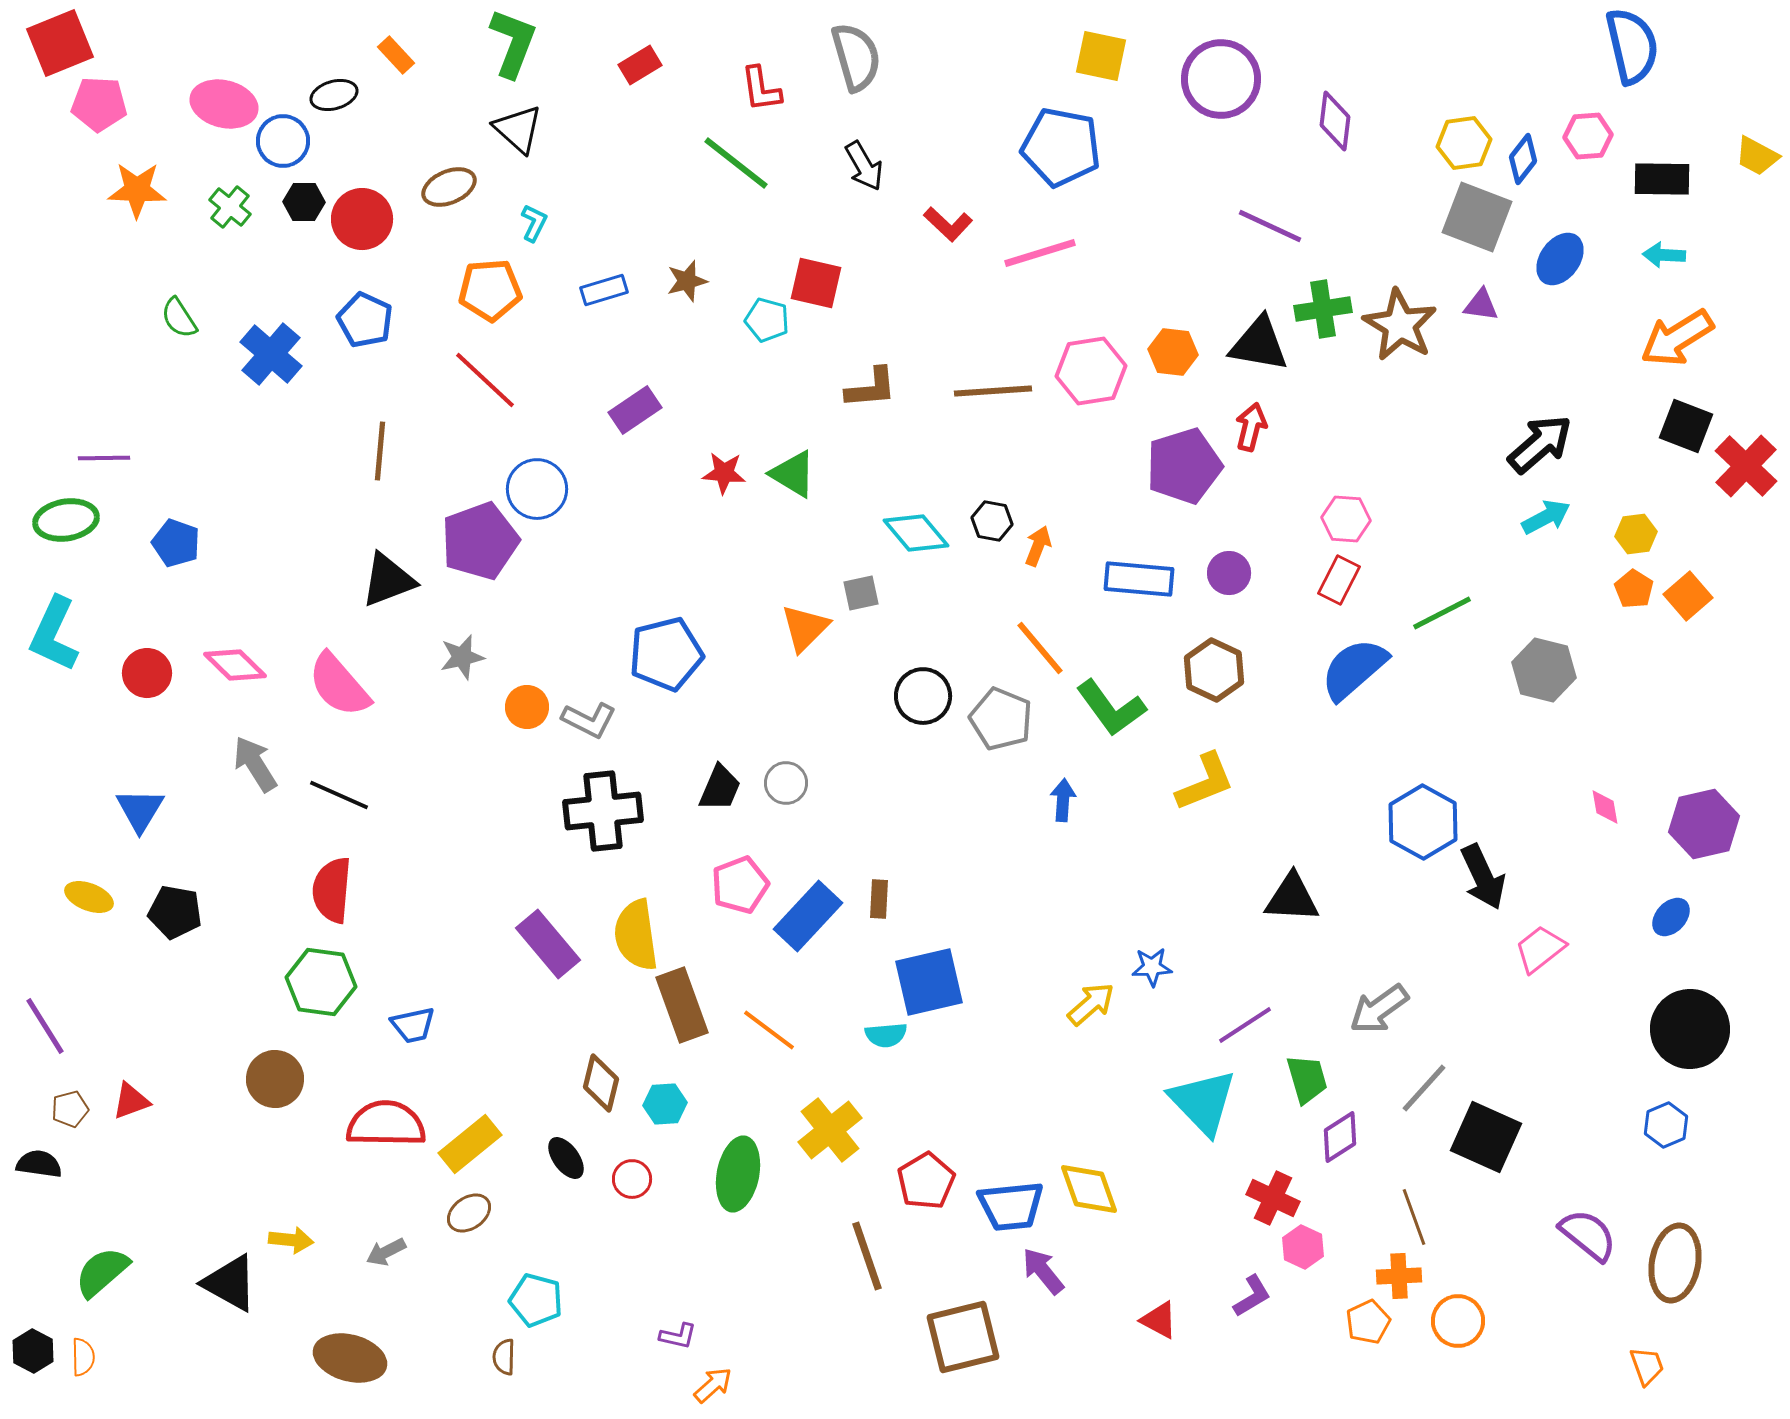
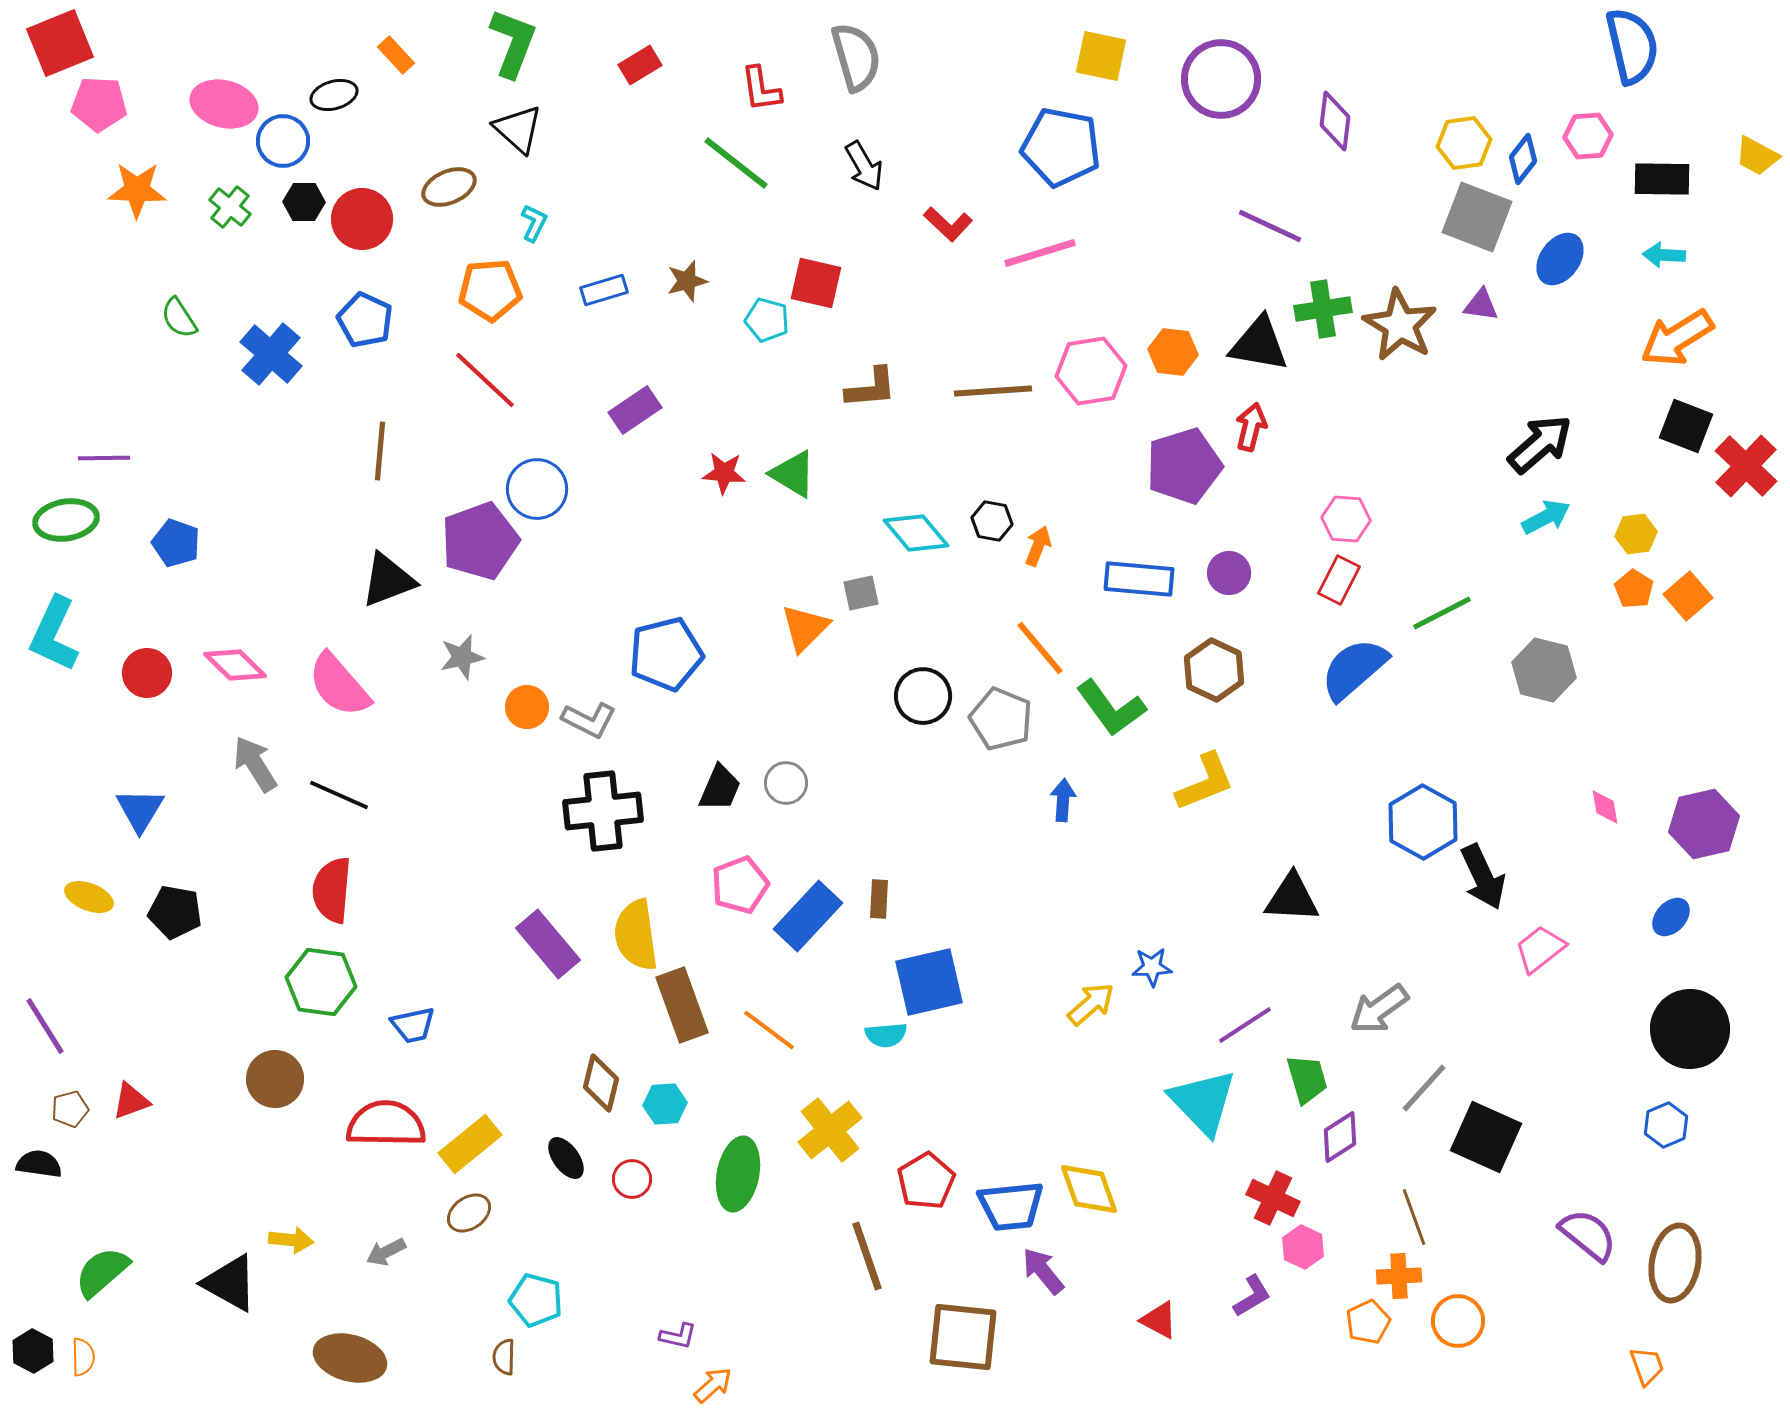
brown square at (963, 1337): rotated 20 degrees clockwise
